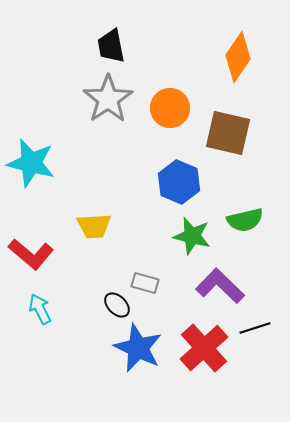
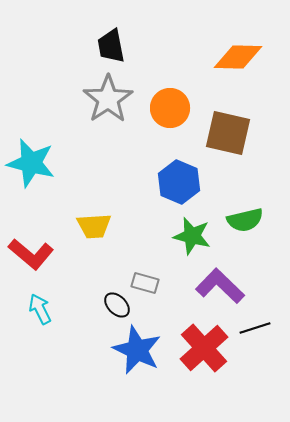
orange diamond: rotated 57 degrees clockwise
blue star: moved 1 px left, 2 px down
